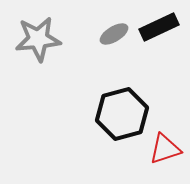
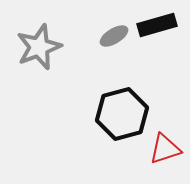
black rectangle: moved 2 px left, 2 px up; rotated 9 degrees clockwise
gray ellipse: moved 2 px down
gray star: moved 1 px right, 8 px down; rotated 15 degrees counterclockwise
